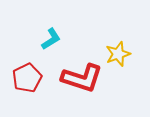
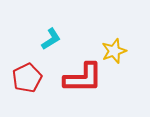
yellow star: moved 4 px left, 3 px up
red L-shape: moved 1 px right; rotated 18 degrees counterclockwise
